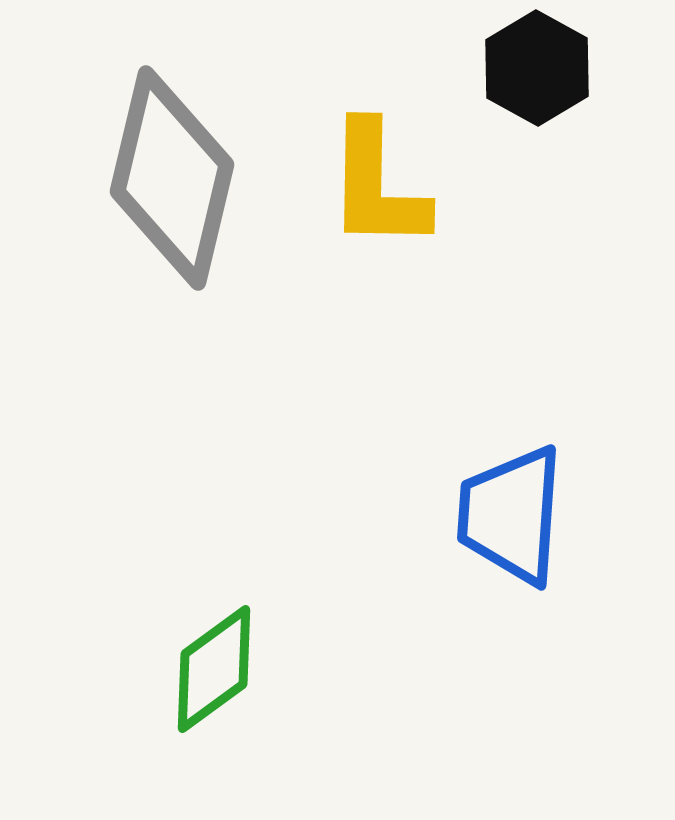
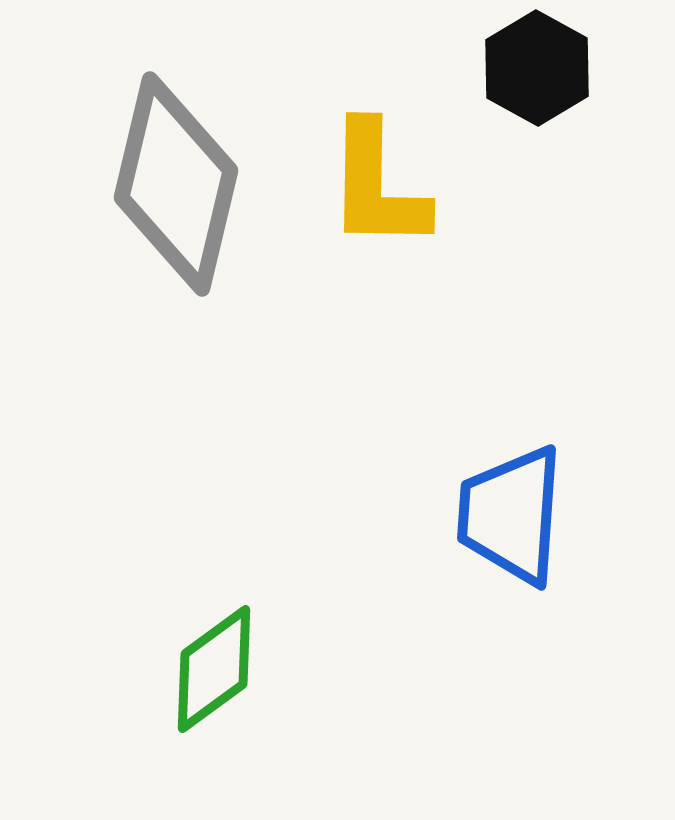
gray diamond: moved 4 px right, 6 px down
